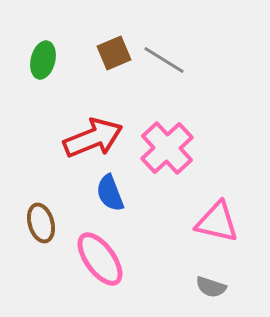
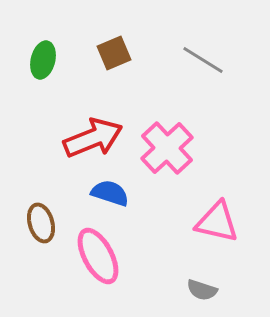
gray line: moved 39 px right
blue semicircle: rotated 129 degrees clockwise
pink ellipse: moved 2 px left, 3 px up; rotated 8 degrees clockwise
gray semicircle: moved 9 px left, 3 px down
